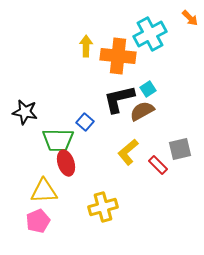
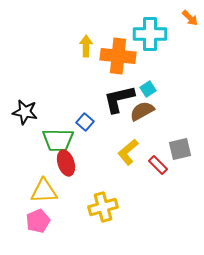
cyan cross: rotated 28 degrees clockwise
